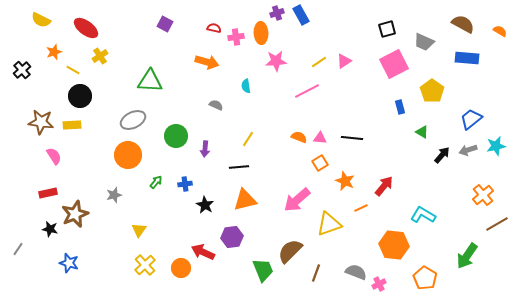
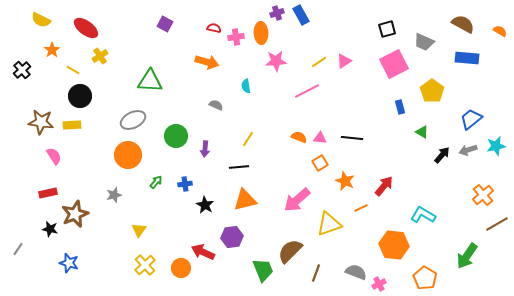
orange star at (54, 52): moved 2 px left, 2 px up; rotated 14 degrees counterclockwise
